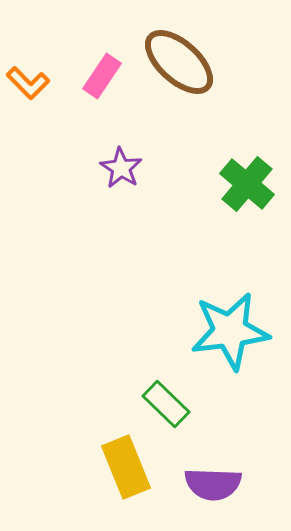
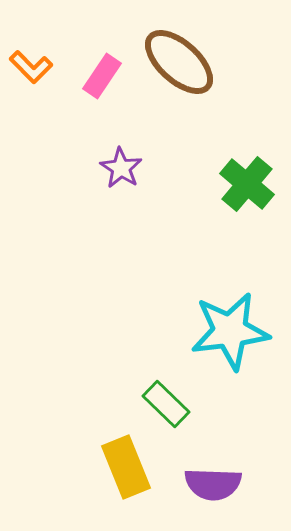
orange L-shape: moved 3 px right, 16 px up
